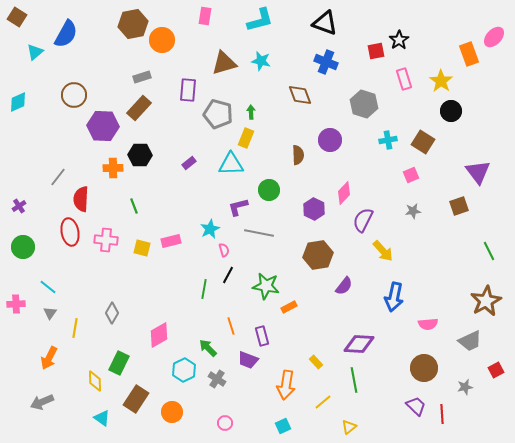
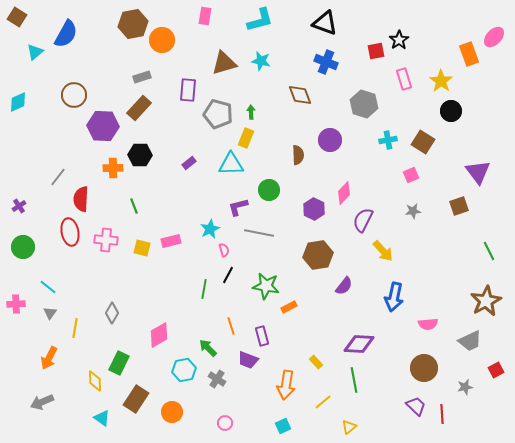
cyan hexagon at (184, 370): rotated 15 degrees clockwise
